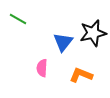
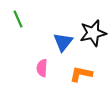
green line: rotated 36 degrees clockwise
orange L-shape: moved 1 px up; rotated 10 degrees counterclockwise
